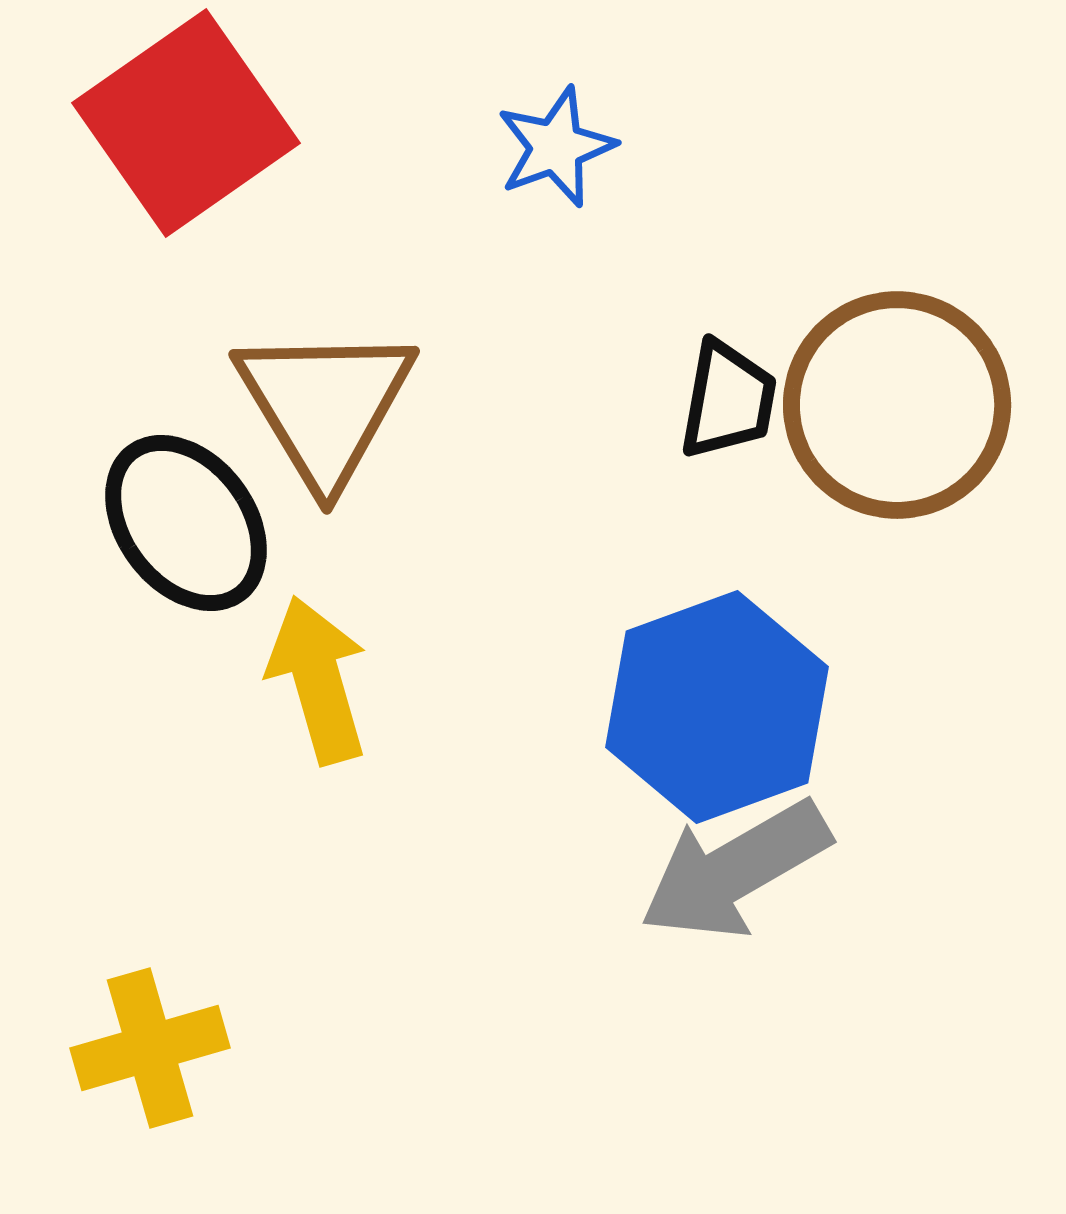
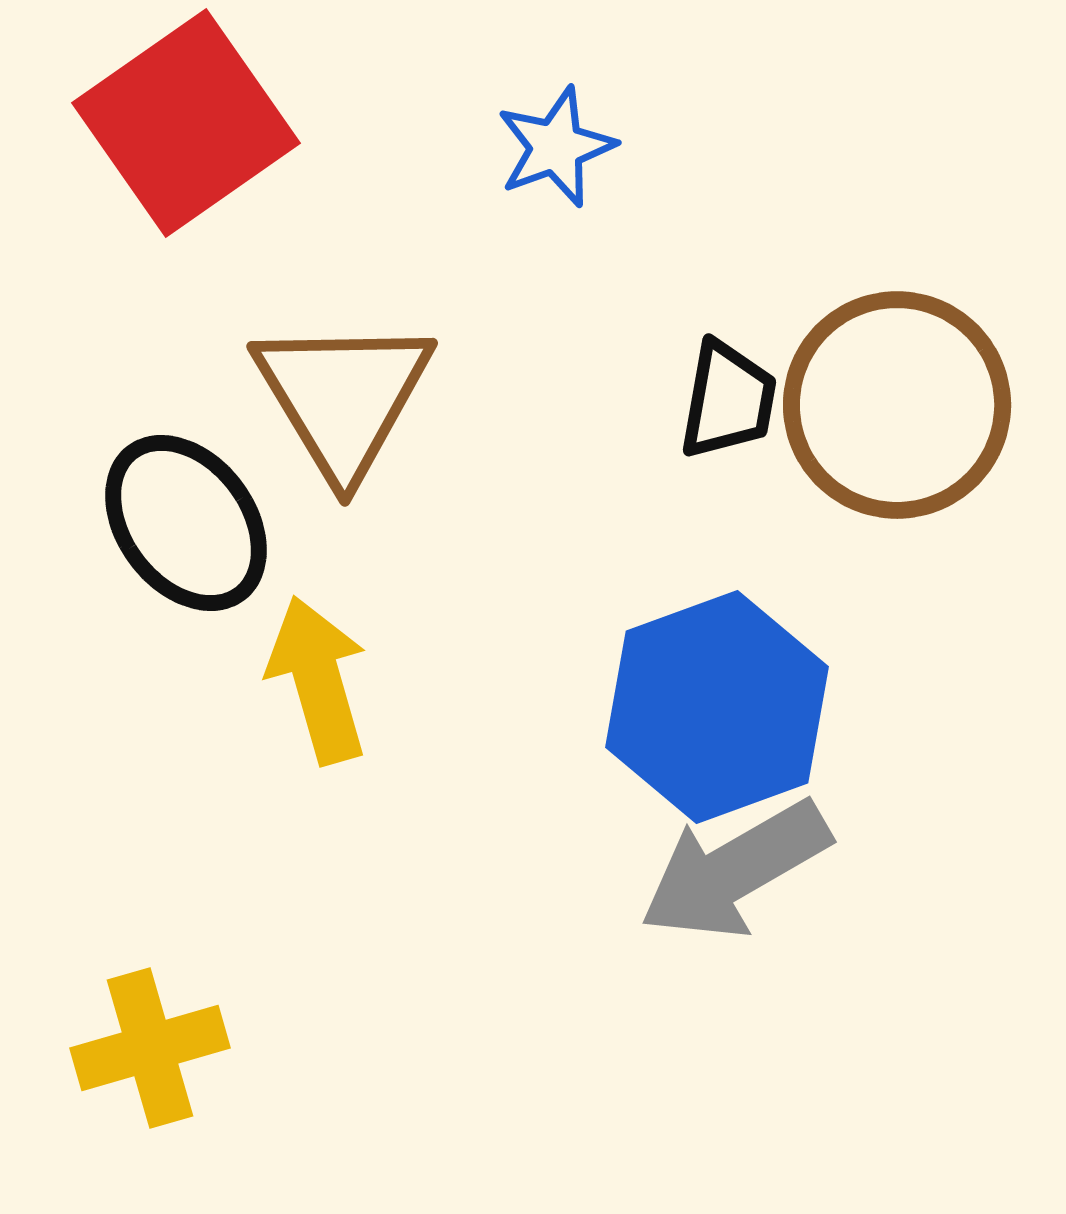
brown triangle: moved 18 px right, 8 px up
